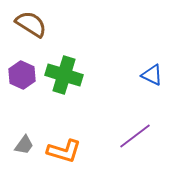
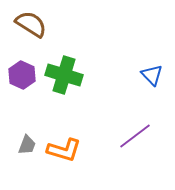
blue triangle: rotated 20 degrees clockwise
gray trapezoid: moved 3 px right; rotated 15 degrees counterclockwise
orange L-shape: moved 1 px up
